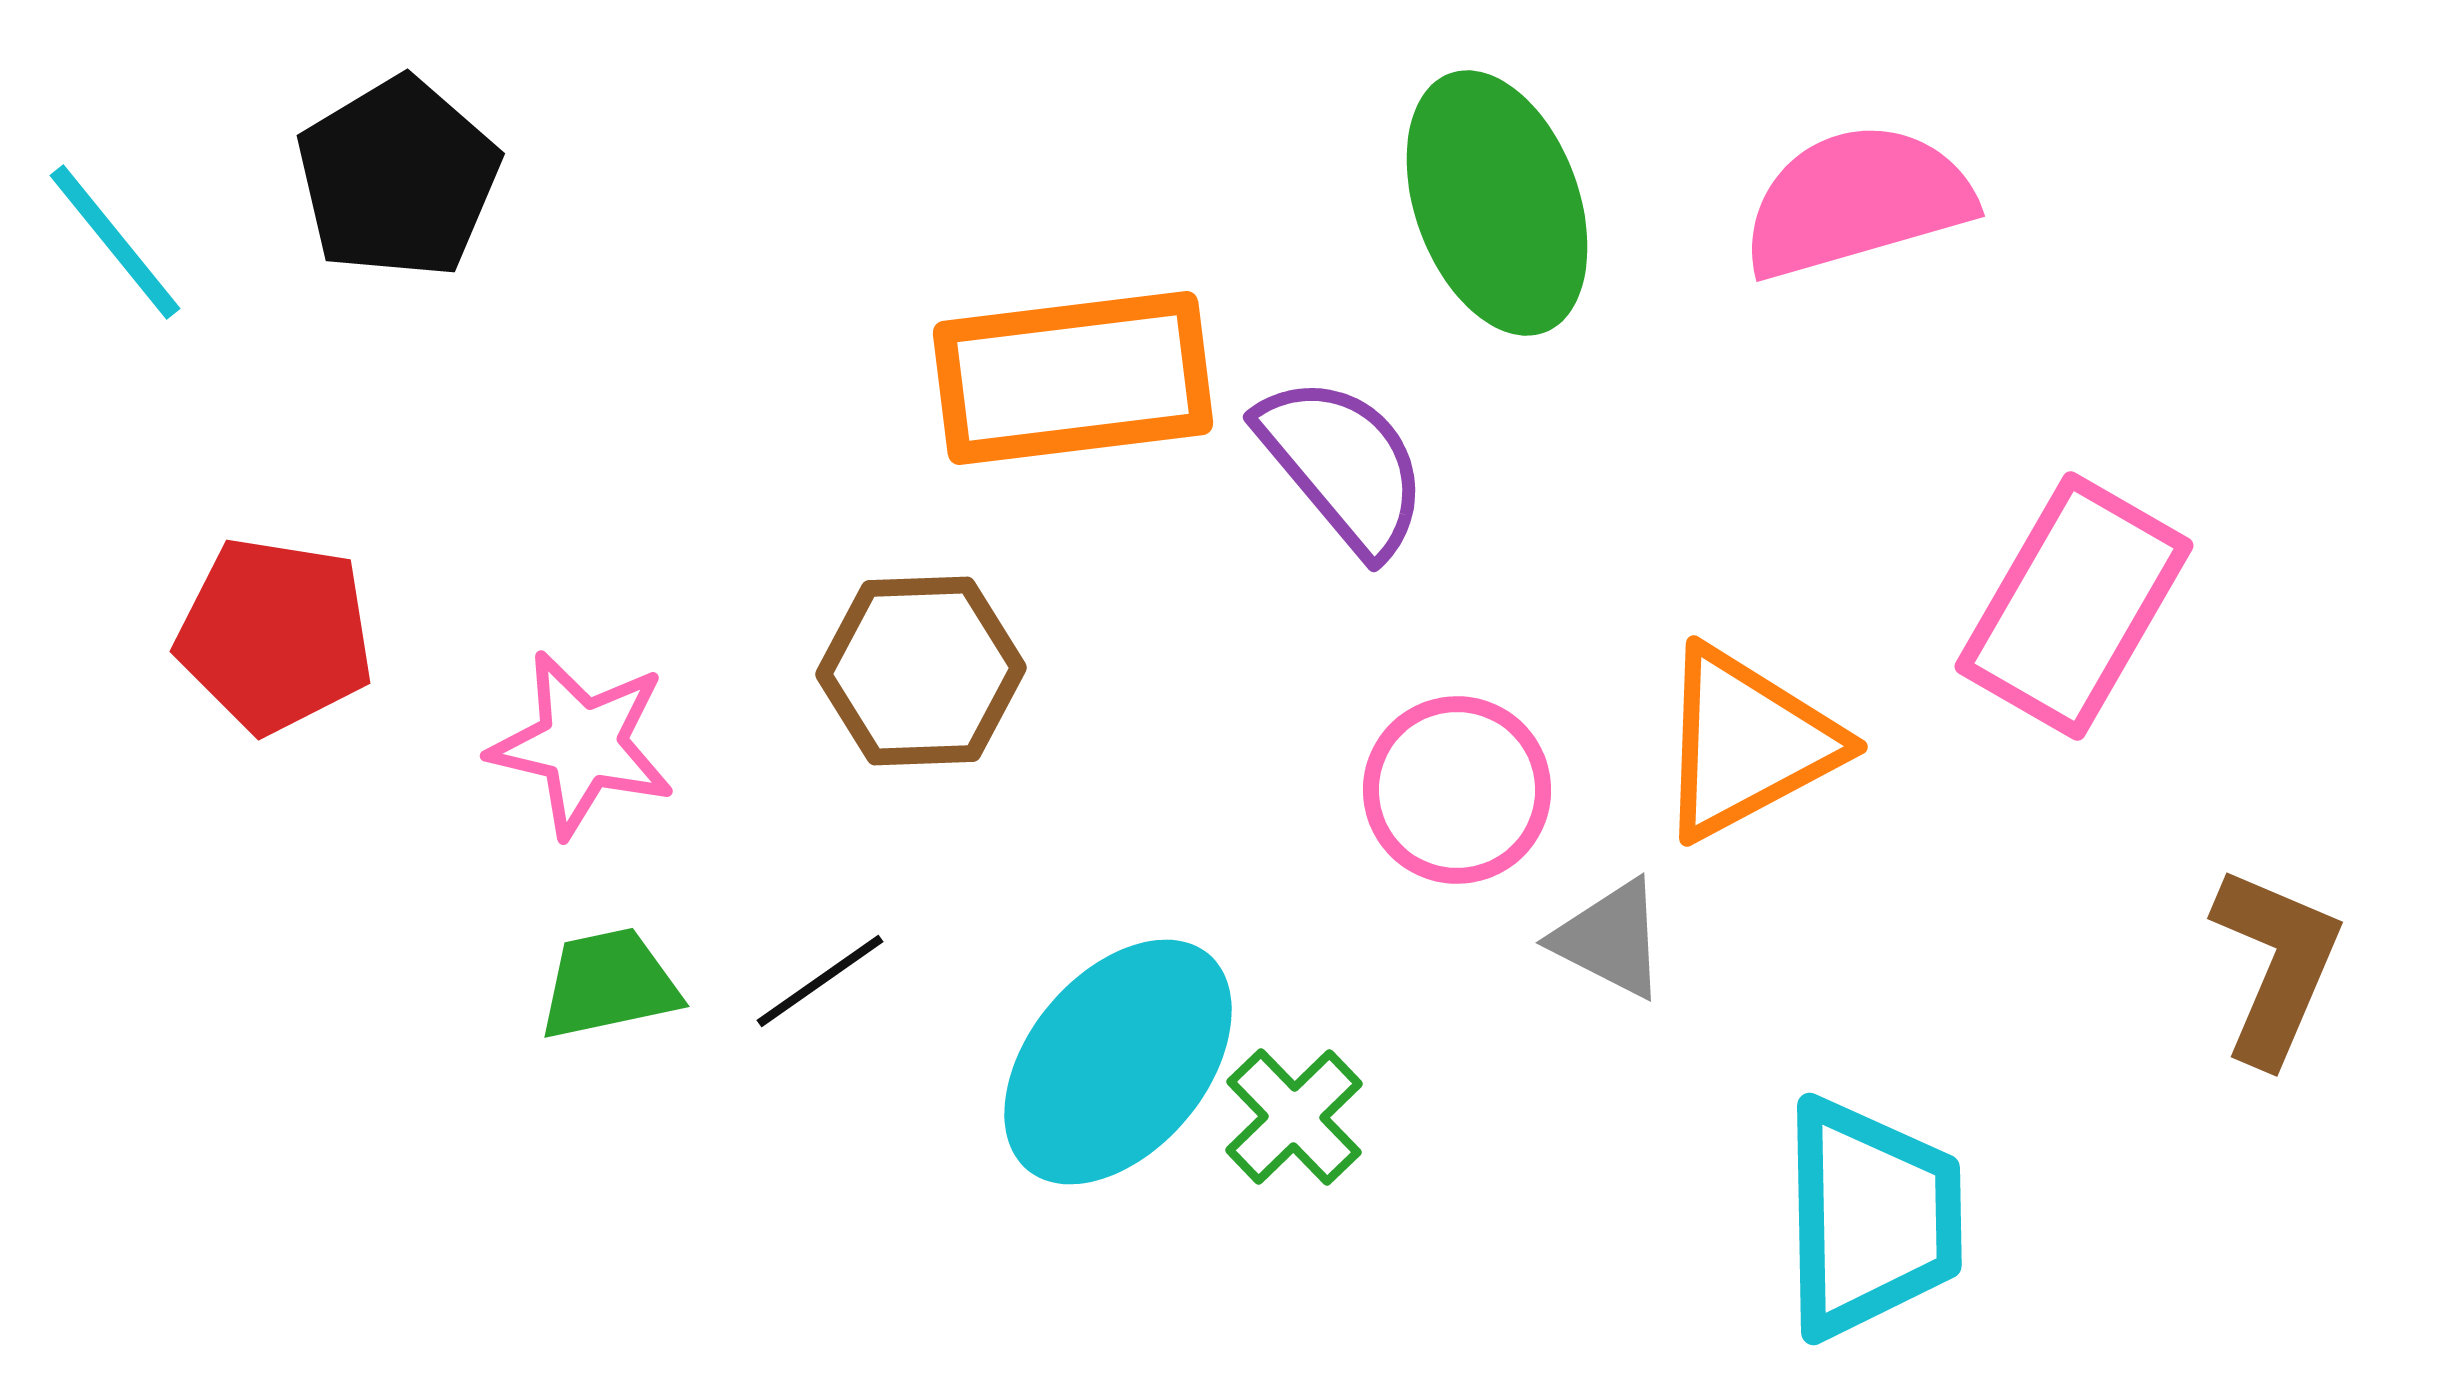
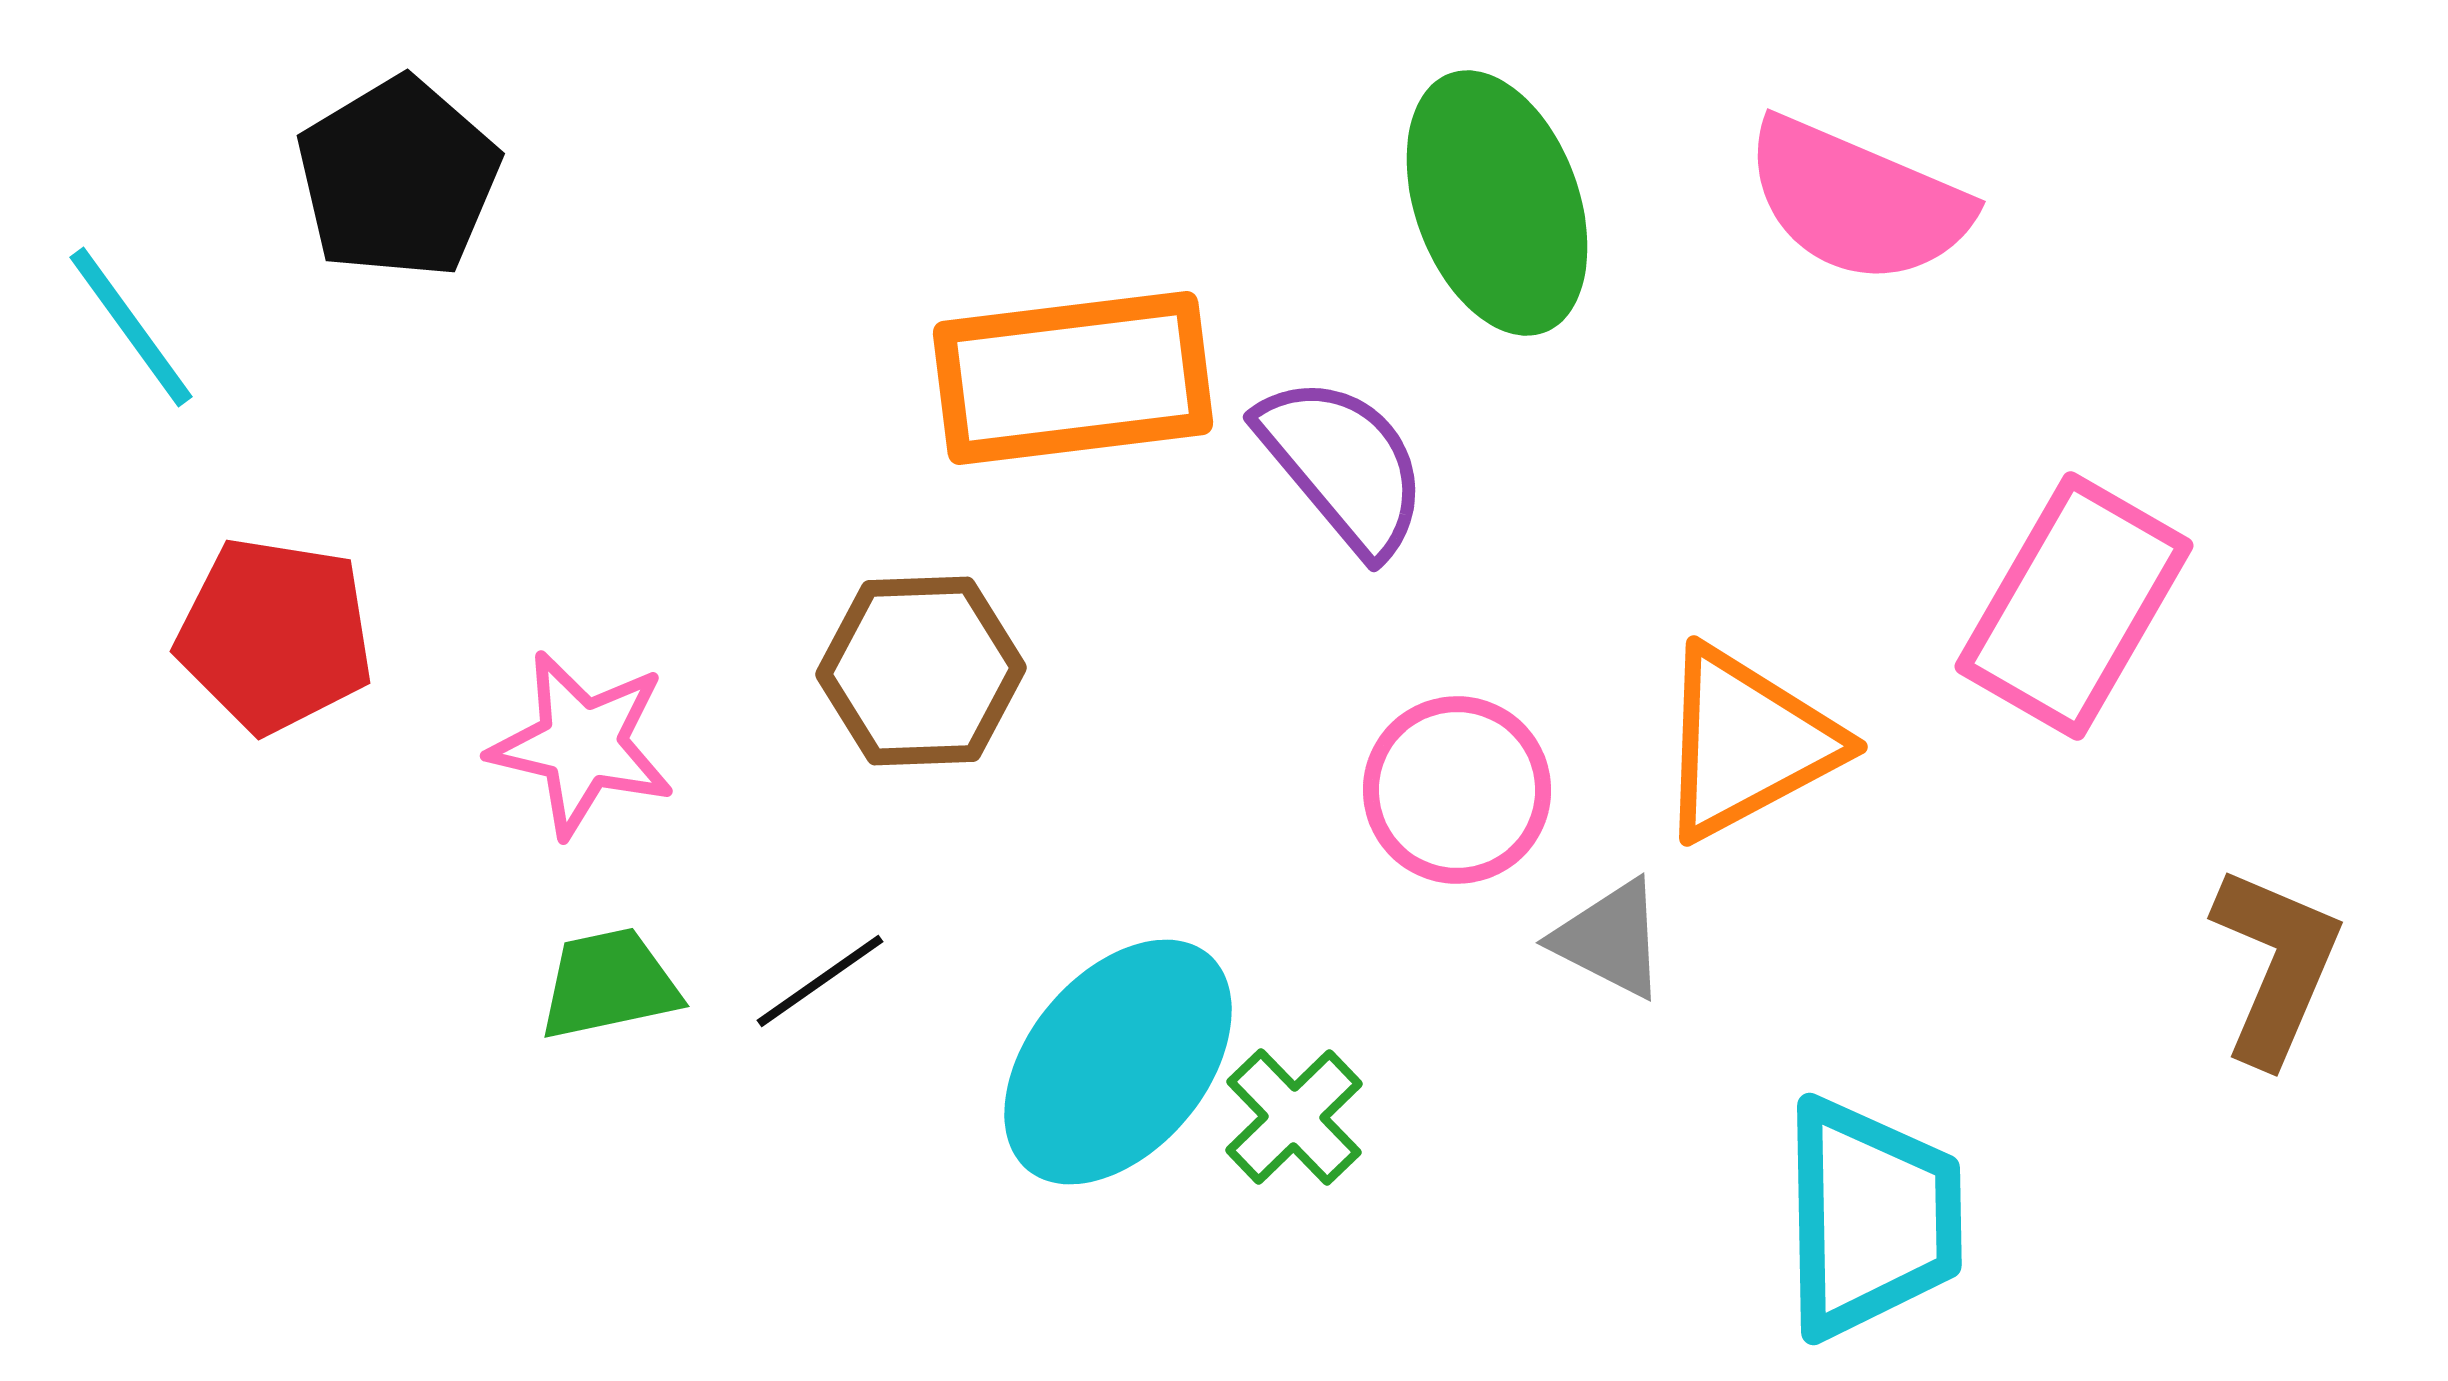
pink semicircle: rotated 141 degrees counterclockwise
cyan line: moved 16 px right, 85 px down; rotated 3 degrees clockwise
